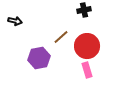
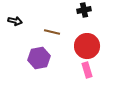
brown line: moved 9 px left, 5 px up; rotated 56 degrees clockwise
